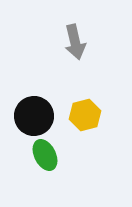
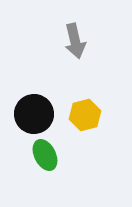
gray arrow: moved 1 px up
black circle: moved 2 px up
